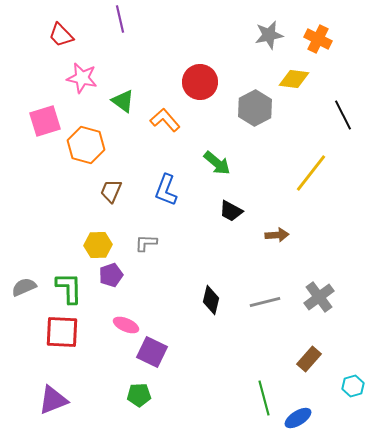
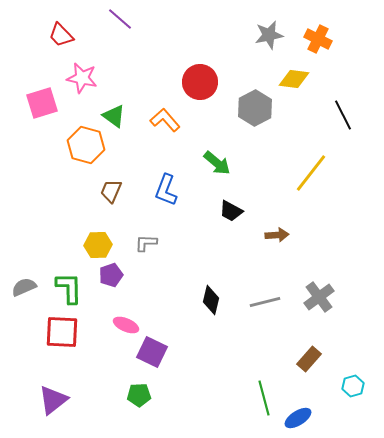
purple line: rotated 36 degrees counterclockwise
green triangle: moved 9 px left, 15 px down
pink square: moved 3 px left, 18 px up
purple triangle: rotated 16 degrees counterclockwise
